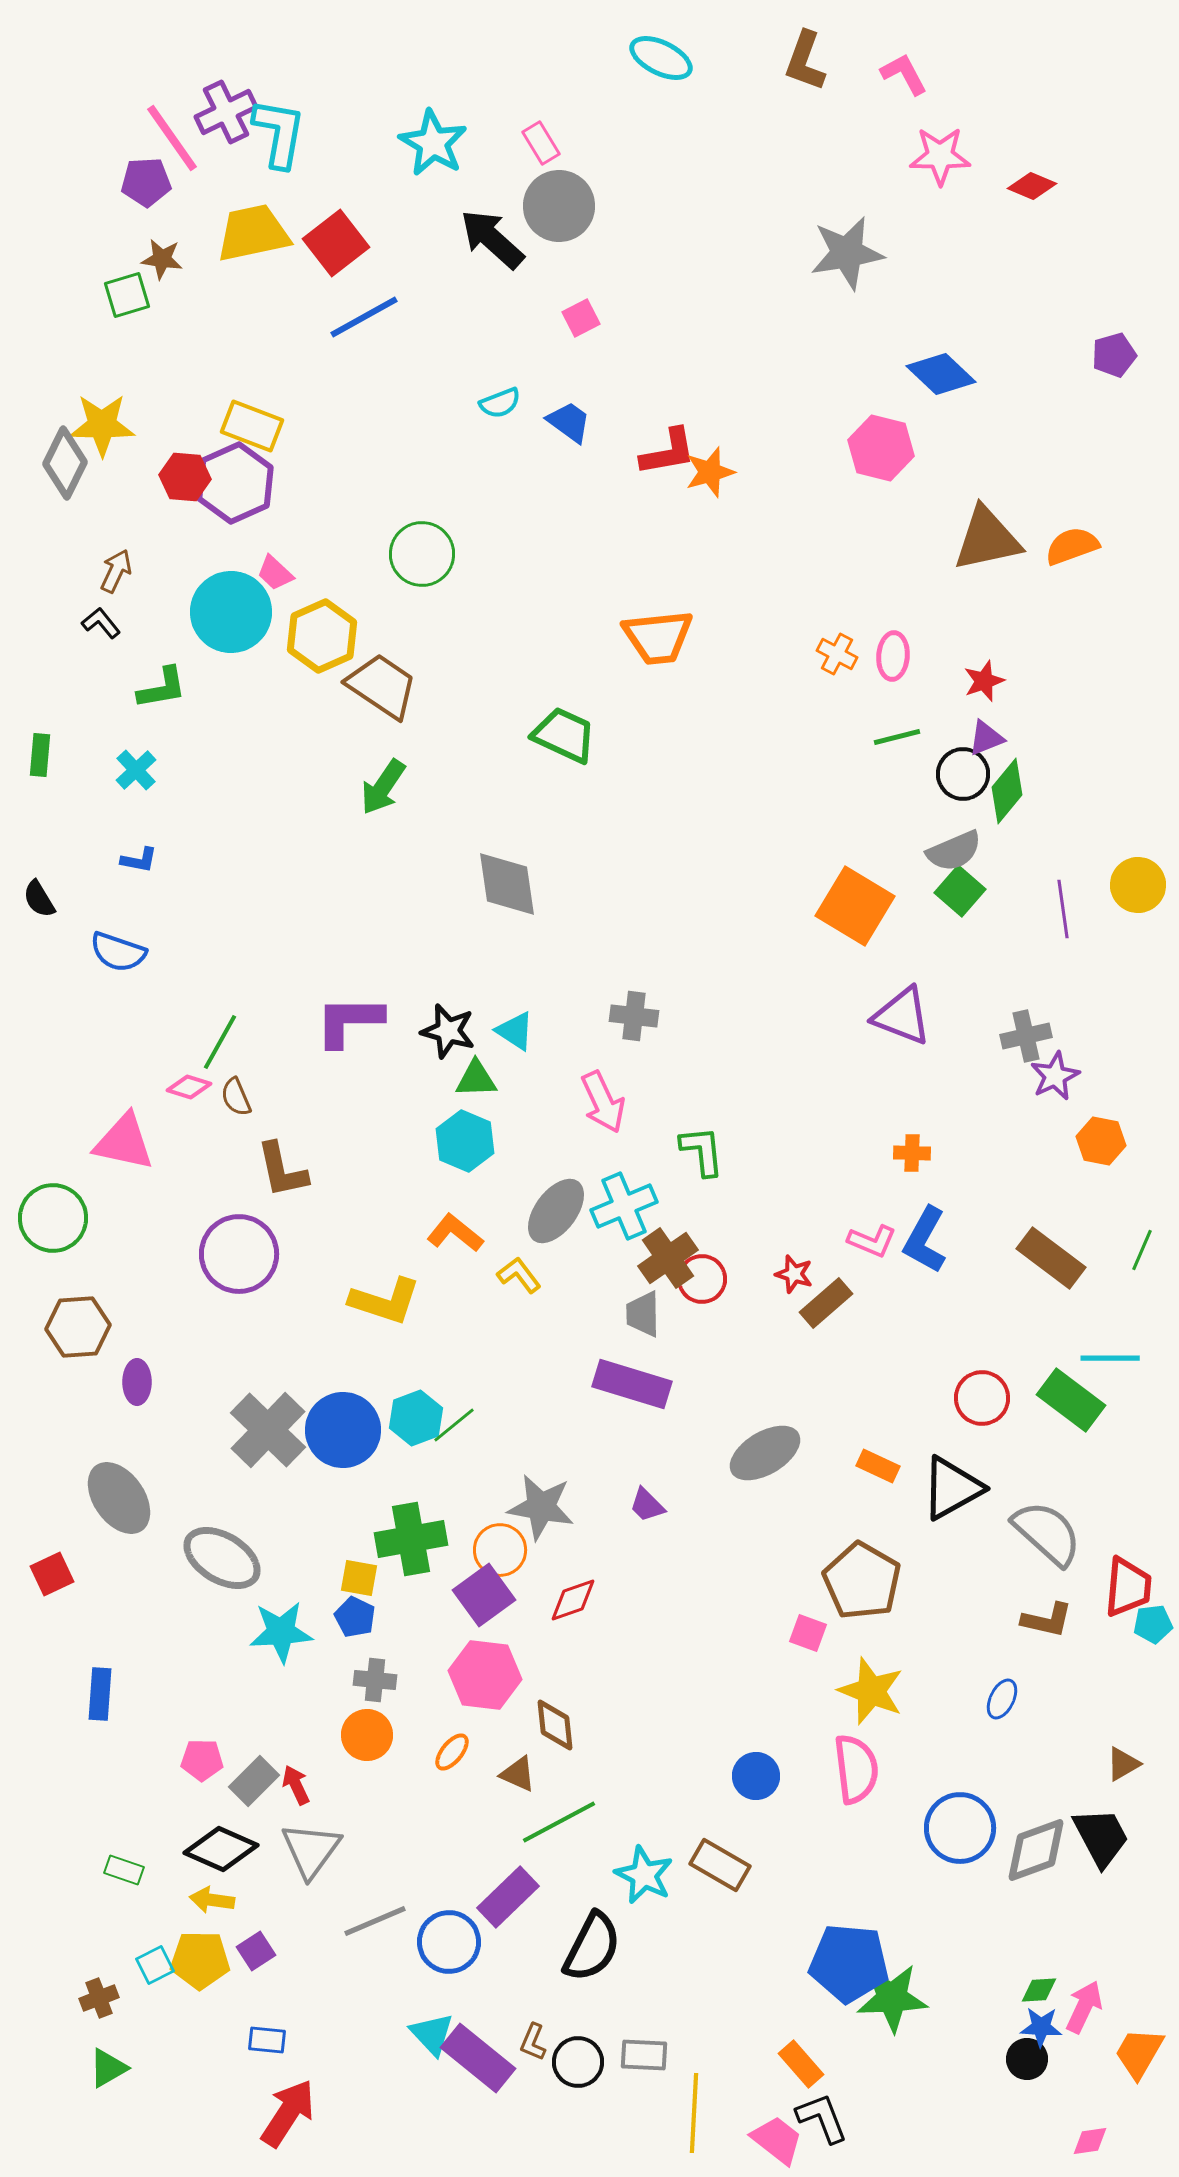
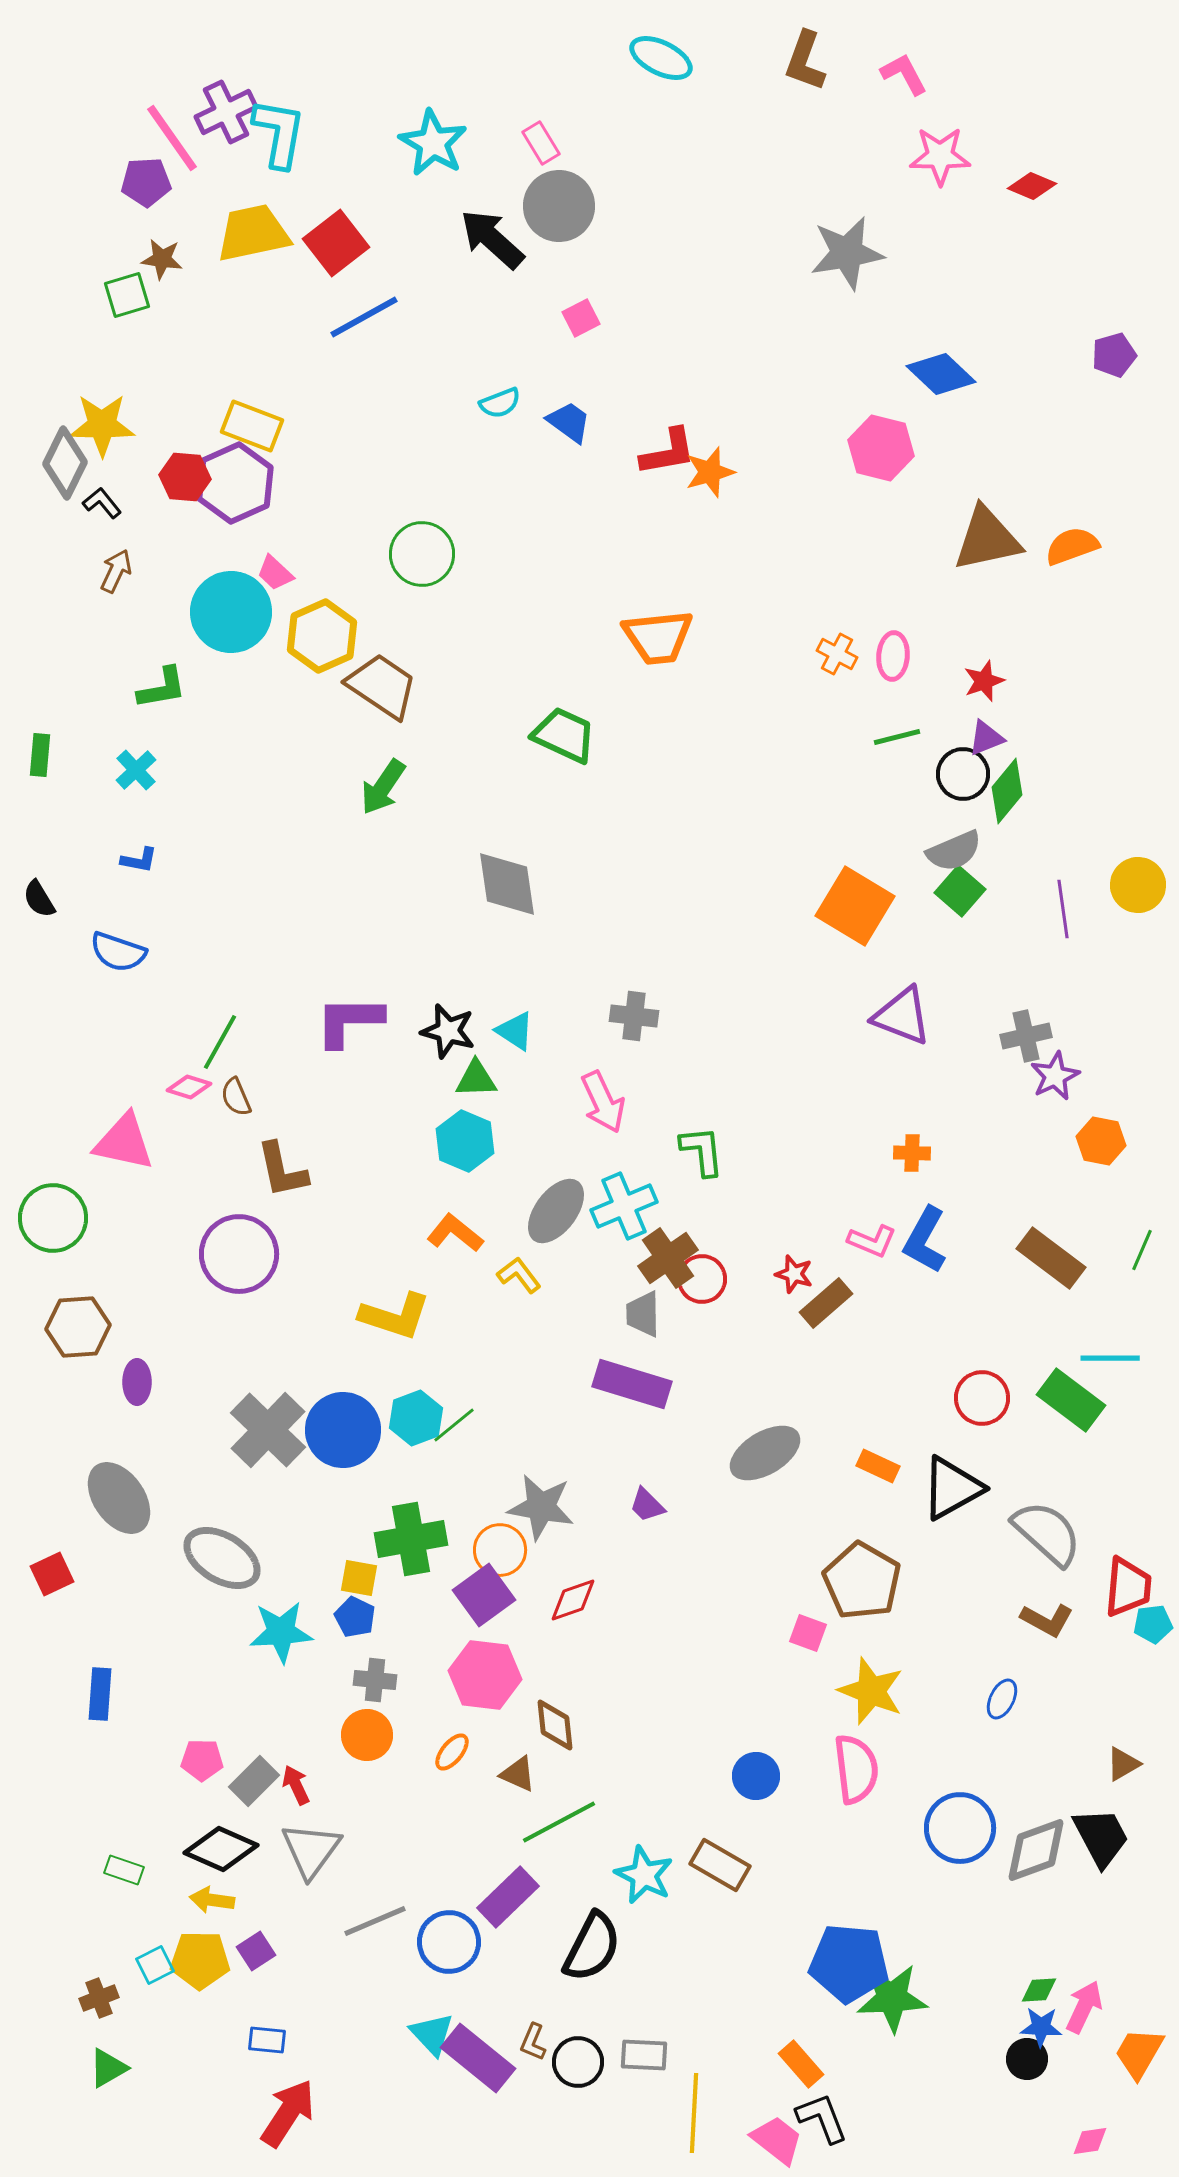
black L-shape at (101, 623): moved 1 px right, 120 px up
yellow L-shape at (385, 1301): moved 10 px right, 15 px down
brown L-shape at (1047, 1620): rotated 16 degrees clockwise
